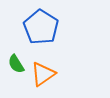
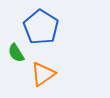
green semicircle: moved 11 px up
